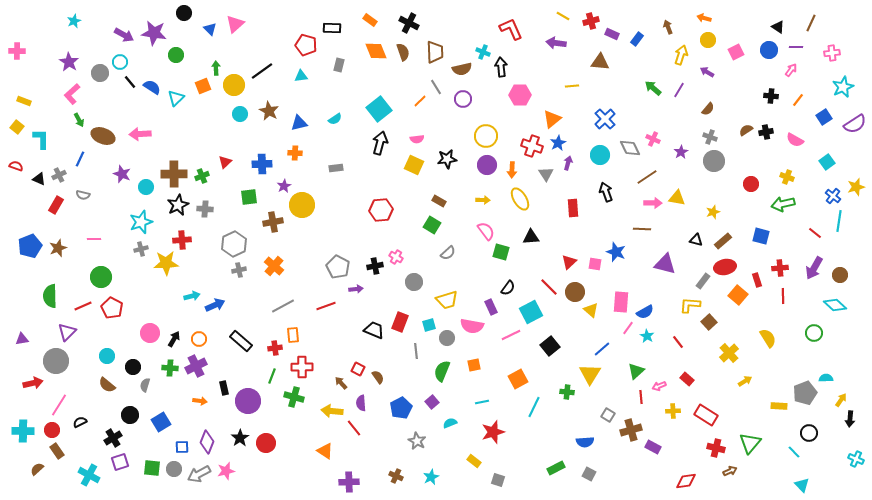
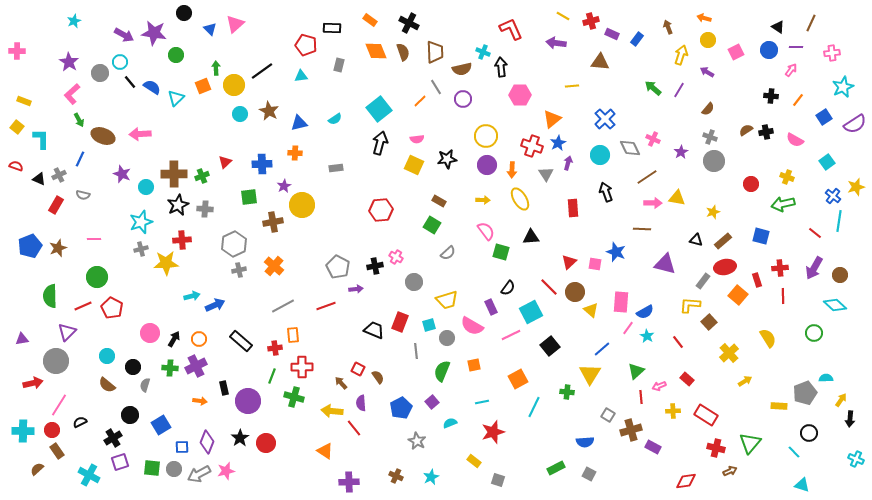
green circle at (101, 277): moved 4 px left
pink semicircle at (472, 326): rotated 20 degrees clockwise
blue square at (161, 422): moved 3 px down
cyan triangle at (802, 485): rotated 28 degrees counterclockwise
